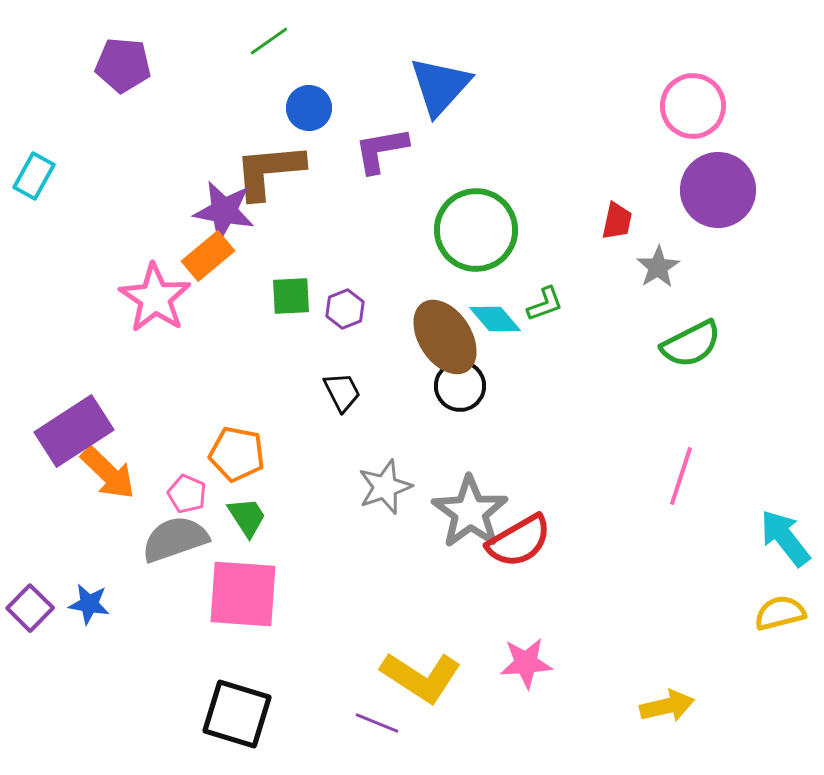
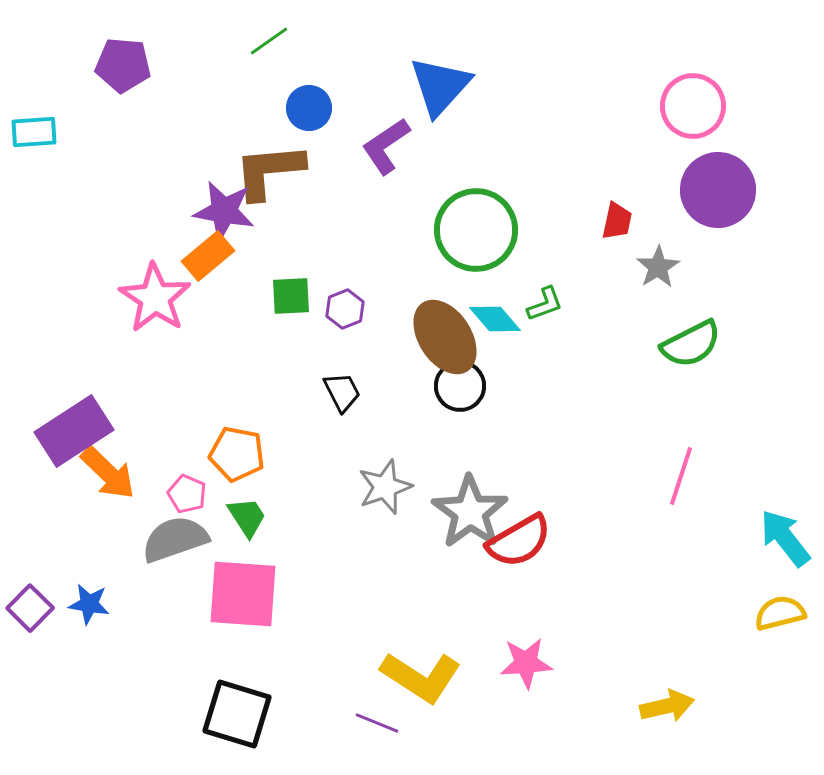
purple L-shape at (381, 150): moved 5 px right, 4 px up; rotated 24 degrees counterclockwise
cyan rectangle at (34, 176): moved 44 px up; rotated 57 degrees clockwise
